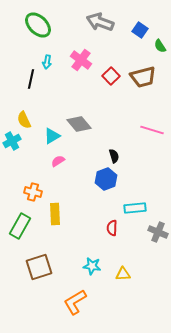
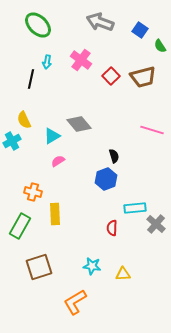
gray cross: moved 2 px left, 8 px up; rotated 18 degrees clockwise
